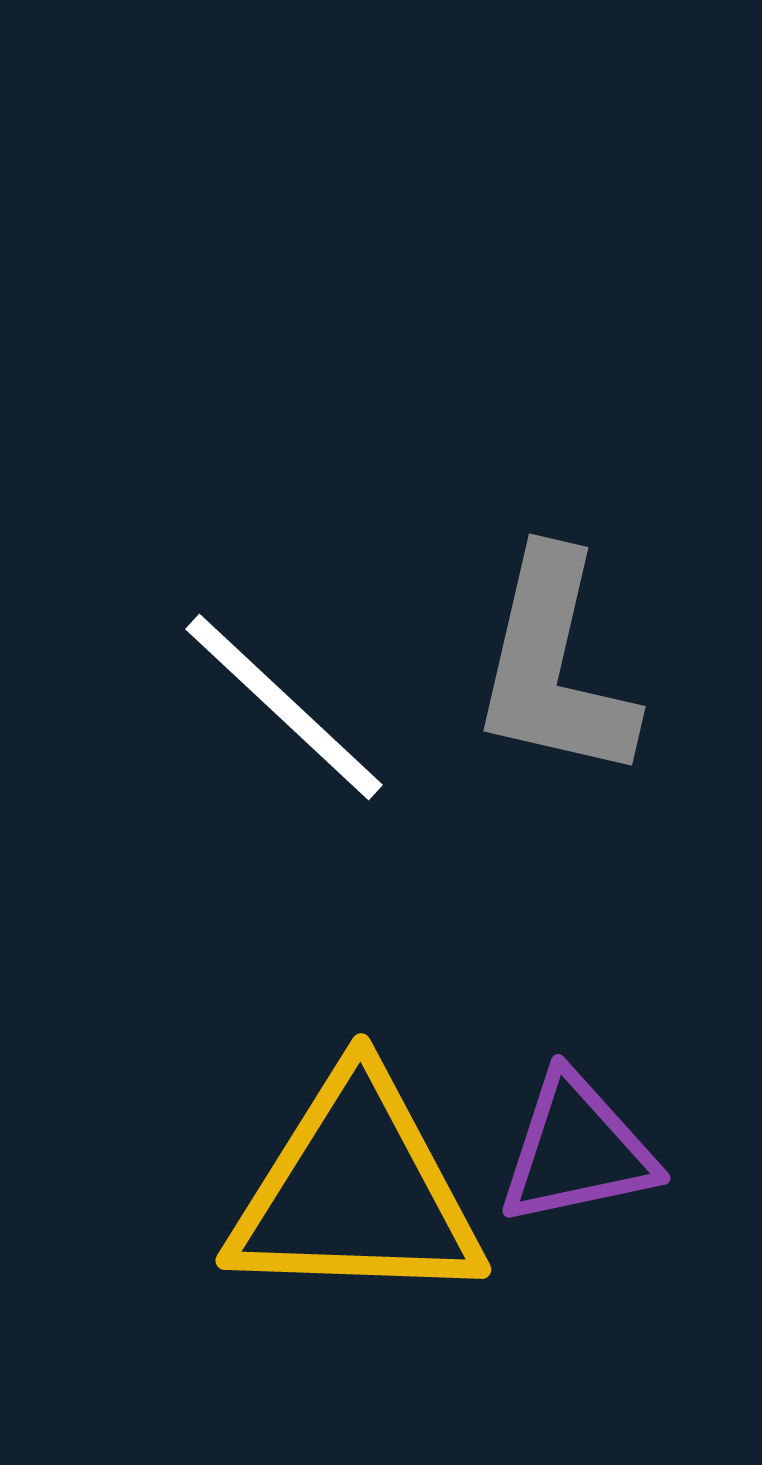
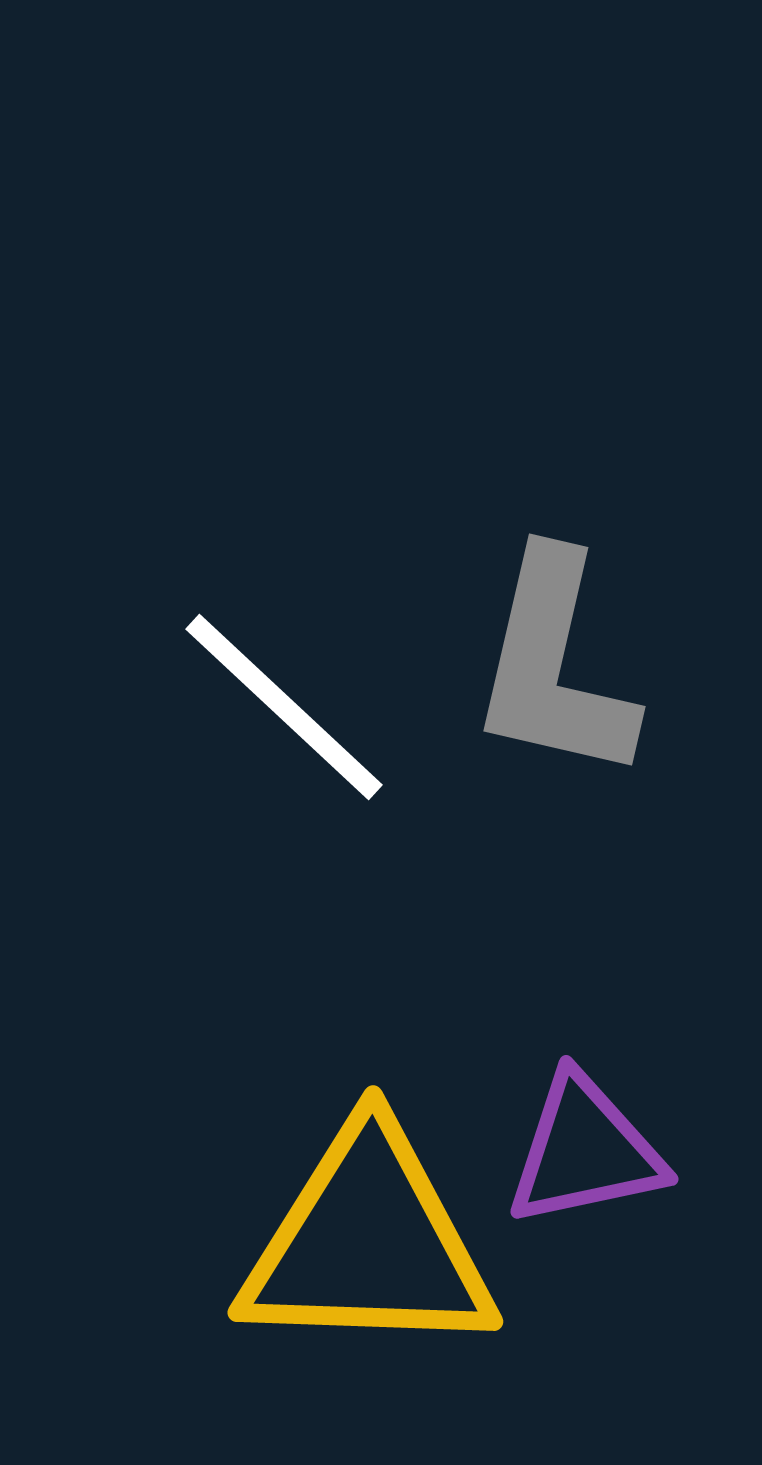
purple triangle: moved 8 px right, 1 px down
yellow triangle: moved 12 px right, 52 px down
